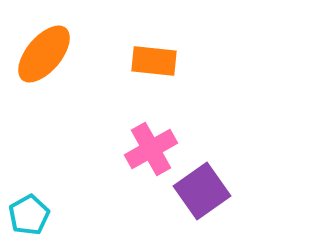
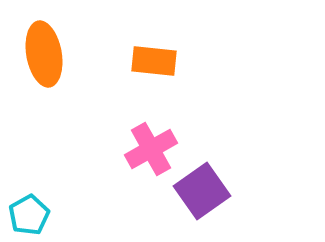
orange ellipse: rotated 50 degrees counterclockwise
